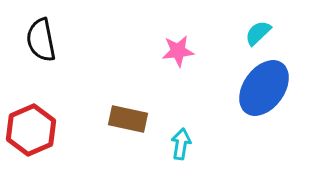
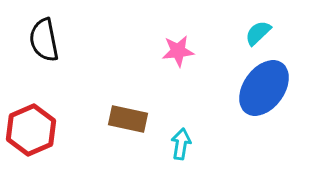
black semicircle: moved 3 px right
